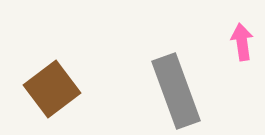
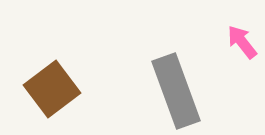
pink arrow: rotated 30 degrees counterclockwise
